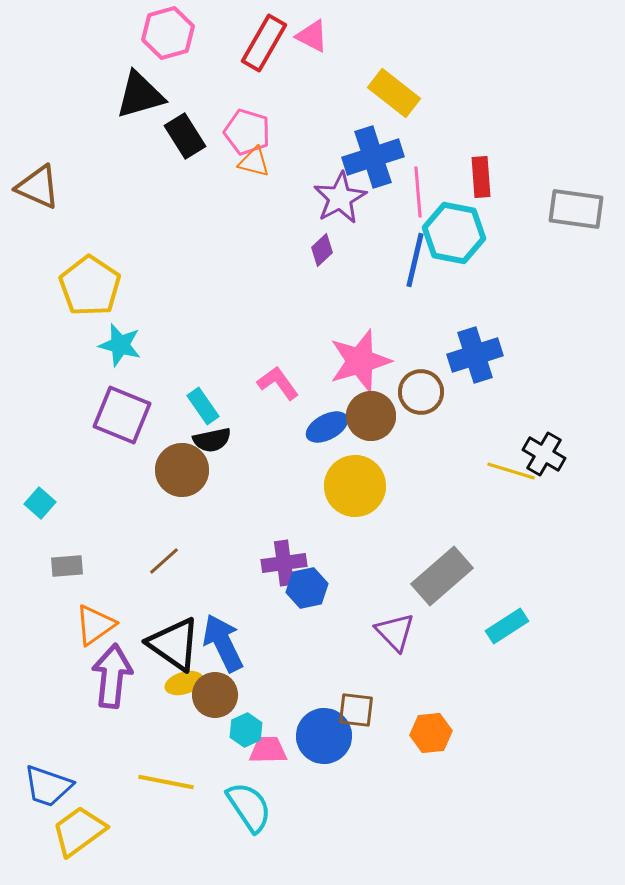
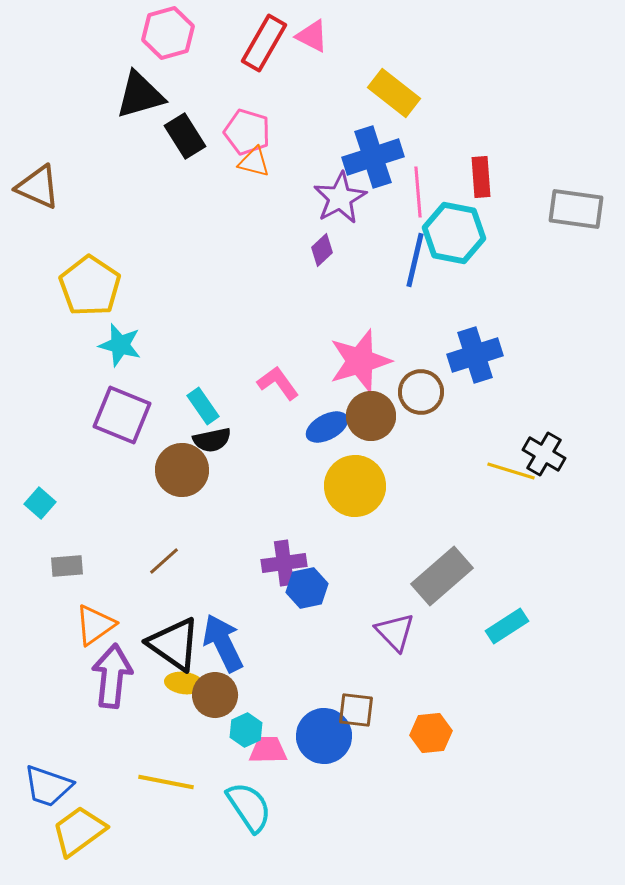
yellow ellipse at (184, 683): rotated 24 degrees clockwise
